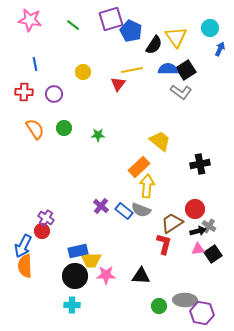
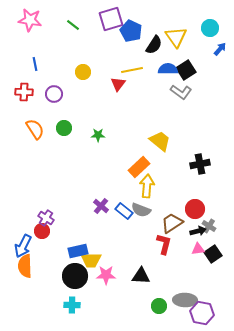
blue arrow at (220, 49): rotated 16 degrees clockwise
